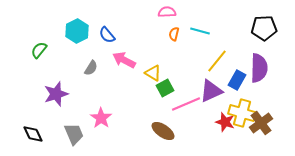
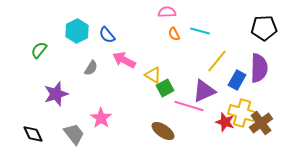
orange semicircle: rotated 40 degrees counterclockwise
yellow triangle: moved 2 px down
purple triangle: moved 7 px left
pink line: moved 3 px right, 2 px down; rotated 40 degrees clockwise
gray trapezoid: rotated 15 degrees counterclockwise
